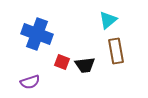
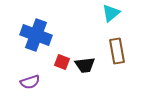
cyan triangle: moved 3 px right, 7 px up
blue cross: moved 1 px left, 1 px down
brown rectangle: moved 1 px right
